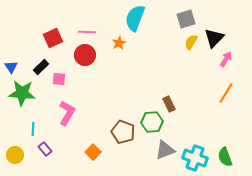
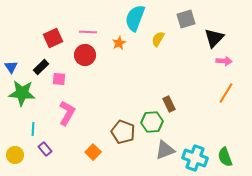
pink line: moved 1 px right
yellow semicircle: moved 33 px left, 3 px up
pink arrow: moved 2 px left, 2 px down; rotated 63 degrees clockwise
